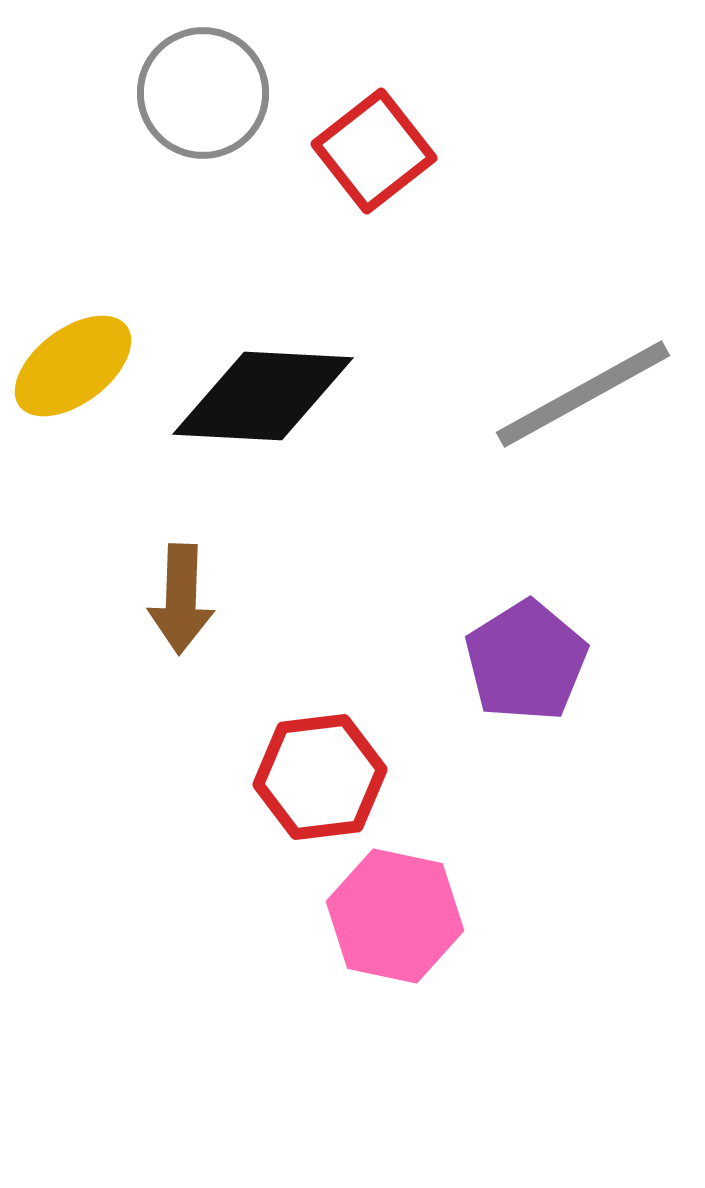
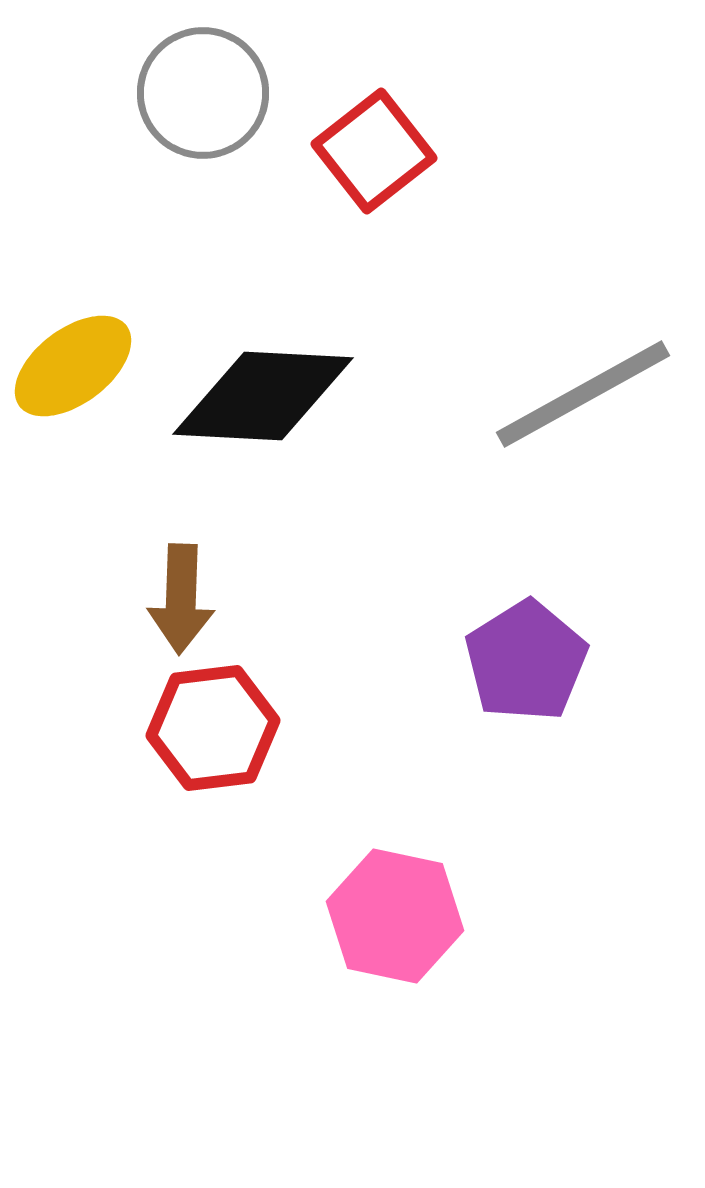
red hexagon: moved 107 px left, 49 px up
